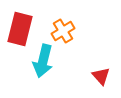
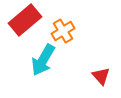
red rectangle: moved 5 px right, 9 px up; rotated 36 degrees clockwise
cyan arrow: moved 1 px up; rotated 16 degrees clockwise
